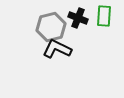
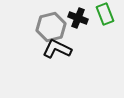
green rectangle: moved 1 px right, 2 px up; rotated 25 degrees counterclockwise
